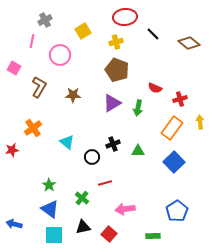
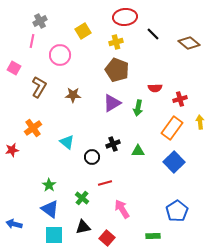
gray cross: moved 5 px left, 1 px down
red semicircle: rotated 24 degrees counterclockwise
pink arrow: moved 3 px left; rotated 66 degrees clockwise
red square: moved 2 px left, 4 px down
